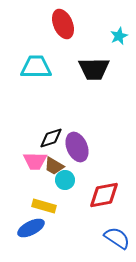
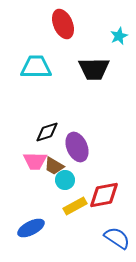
black diamond: moved 4 px left, 6 px up
yellow rectangle: moved 31 px right; rotated 45 degrees counterclockwise
